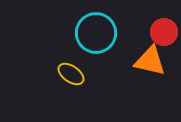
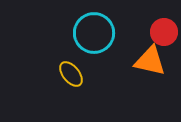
cyan circle: moved 2 px left
yellow ellipse: rotated 16 degrees clockwise
